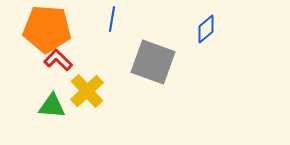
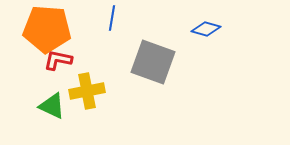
blue line: moved 1 px up
blue diamond: rotated 56 degrees clockwise
red L-shape: rotated 32 degrees counterclockwise
yellow cross: rotated 32 degrees clockwise
green triangle: rotated 20 degrees clockwise
